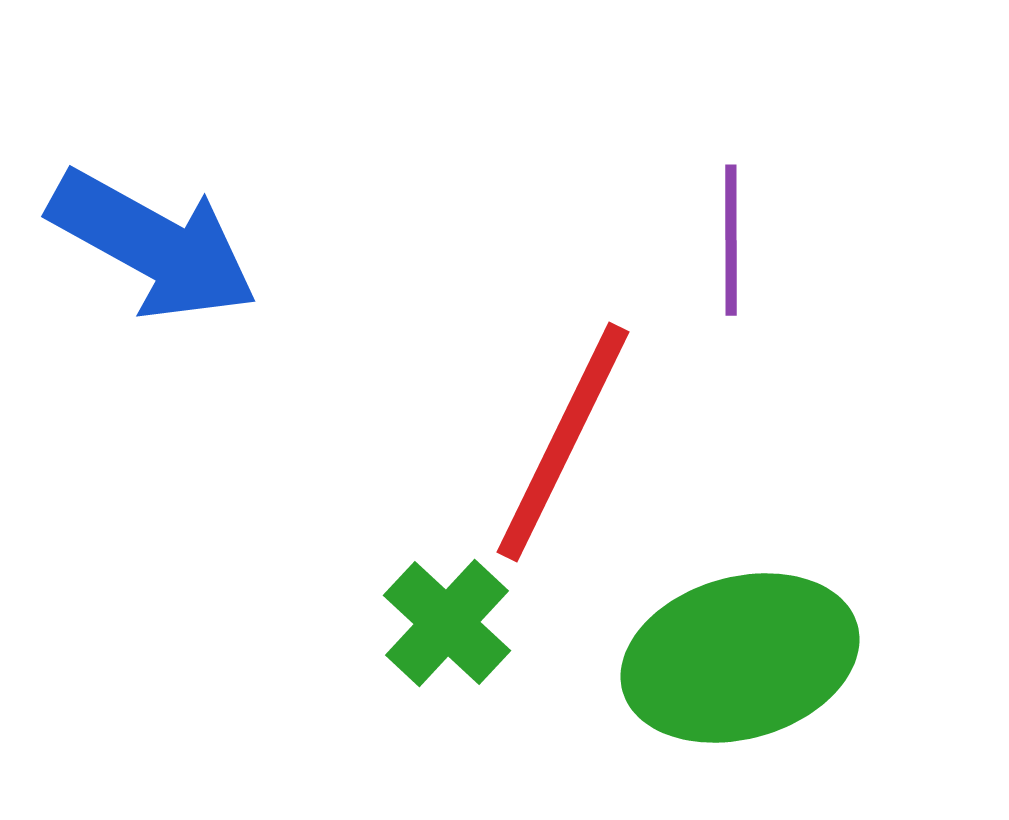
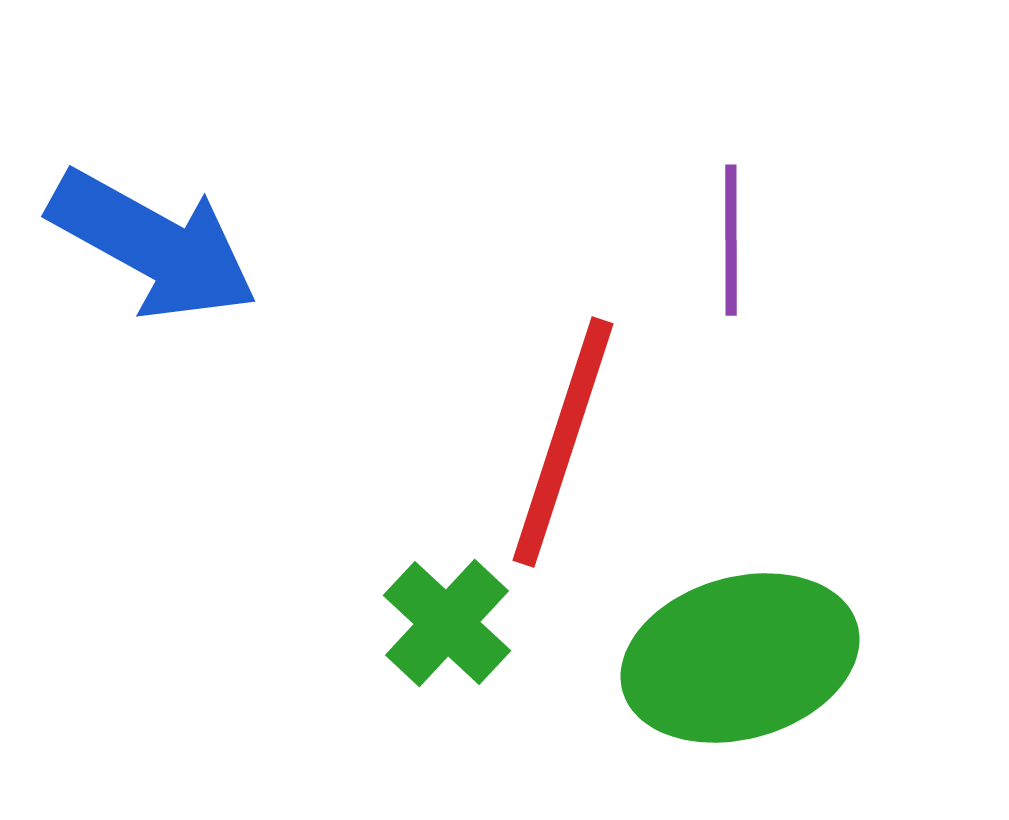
red line: rotated 8 degrees counterclockwise
